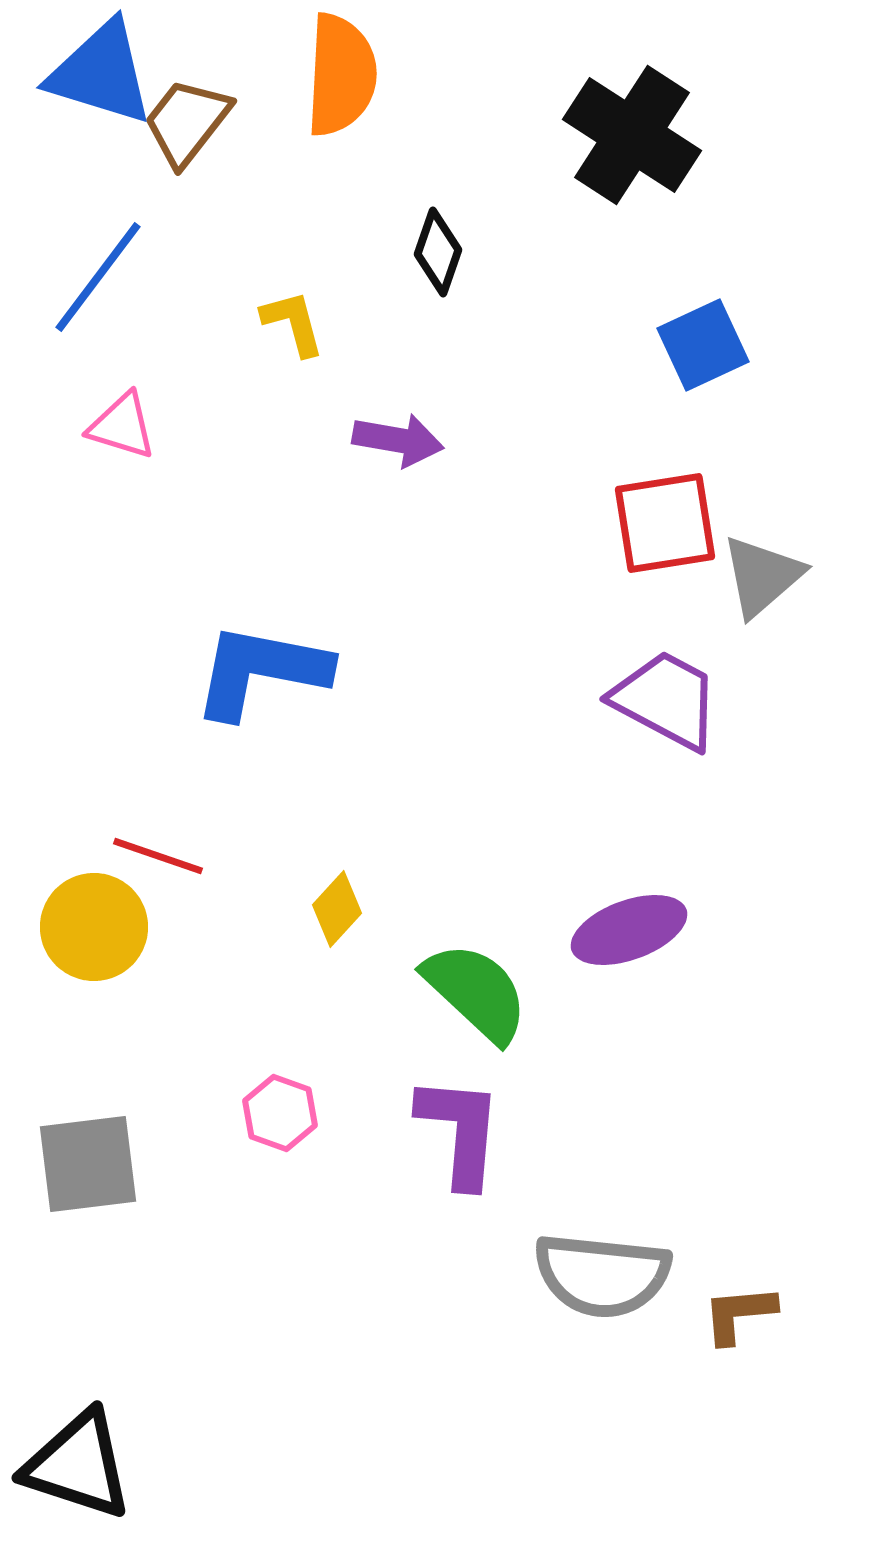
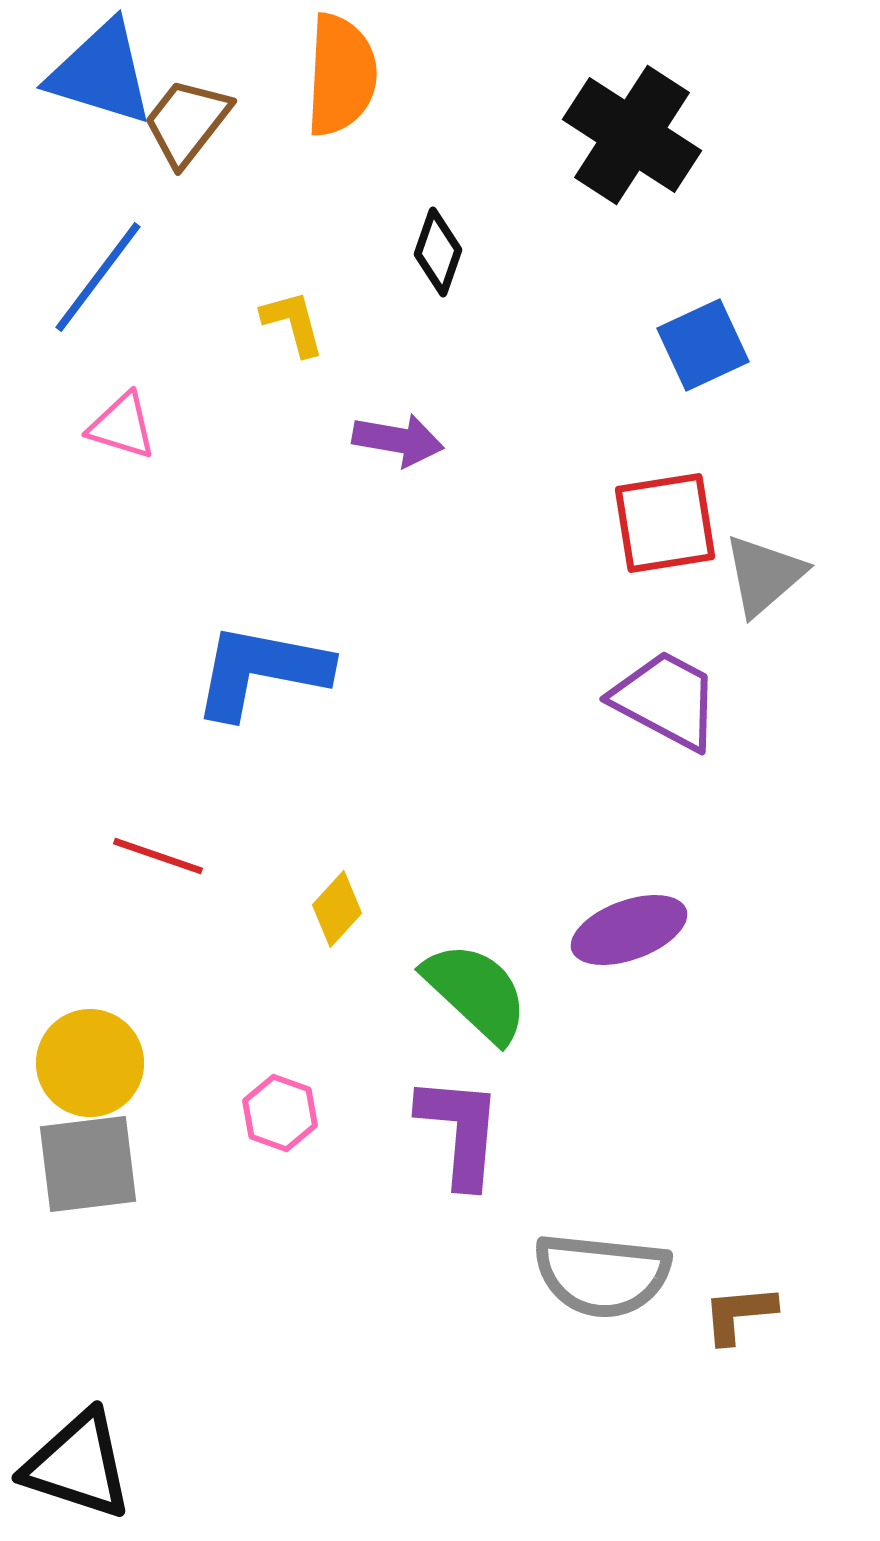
gray triangle: moved 2 px right, 1 px up
yellow circle: moved 4 px left, 136 px down
